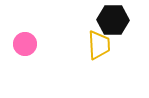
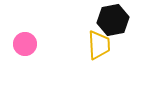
black hexagon: rotated 12 degrees counterclockwise
